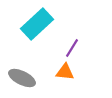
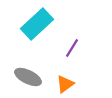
orange triangle: moved 12 px down; rotated 42 degrees counterclockwise
gray ellipse: moved 6 px right, 1 px up
